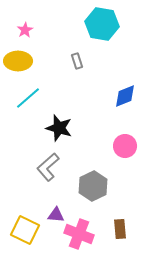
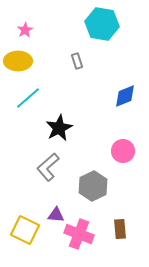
black star: rotated 28 degrees clockwise
pink circle: moved 2 px left, 5 px down
